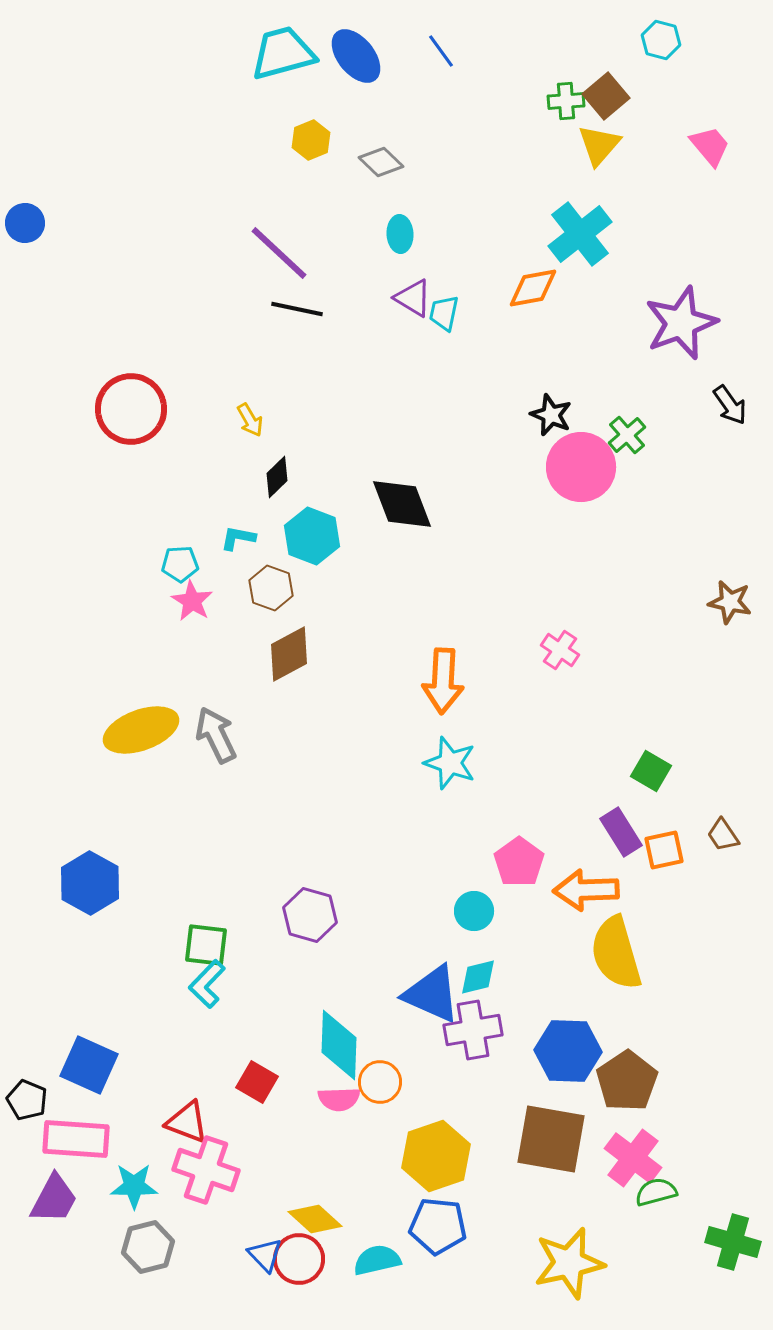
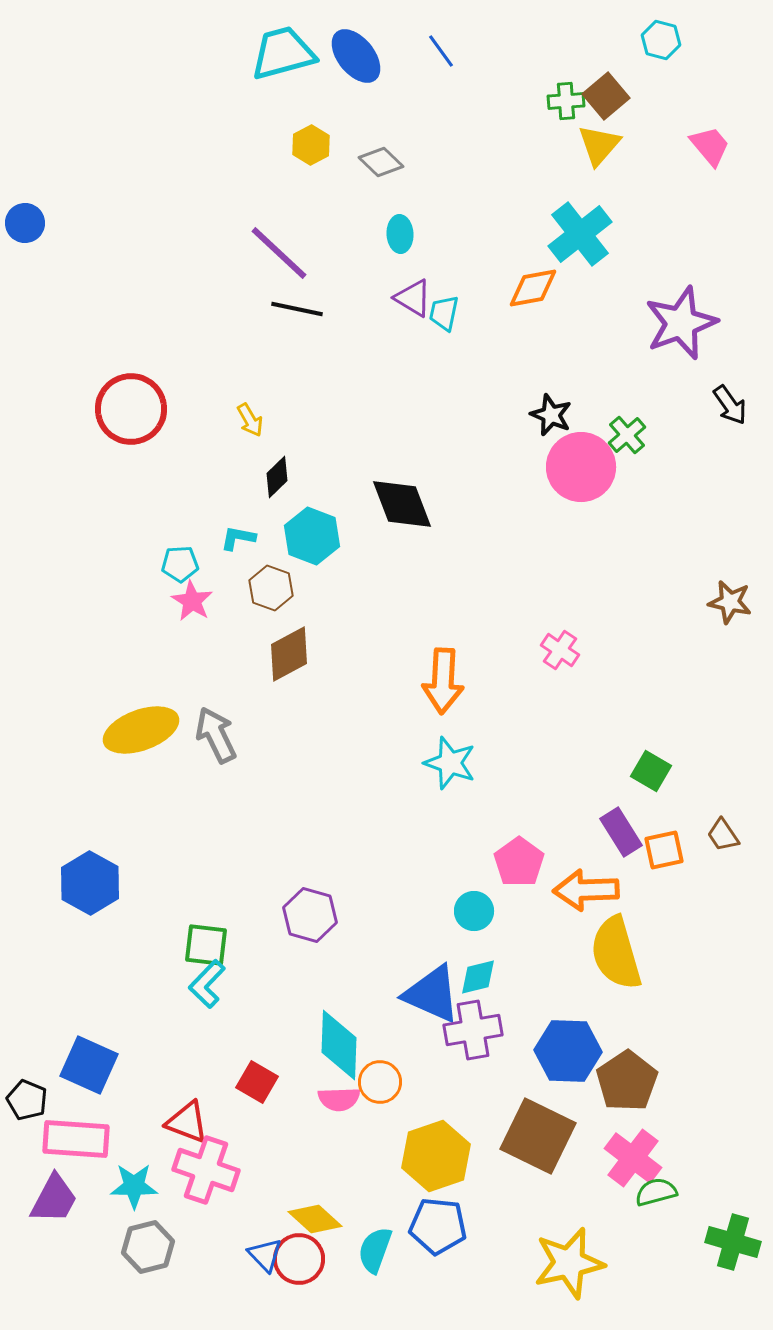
yellow hexagon at (311, 140): moved 5 px down; rotated 6 degrees counterclockwise
brown square at (551, 1139): moved 13 px left, 3 px up; rotated 16 degrees clockwise
cyan semicircle at (377, 1260): moved 2 px left, 10 px up; rotated 57 degrees counterclockwise
